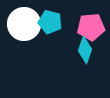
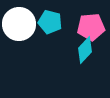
white circle: moved 5 px left
cyan diamond: rotated 24 degrees clockwise
